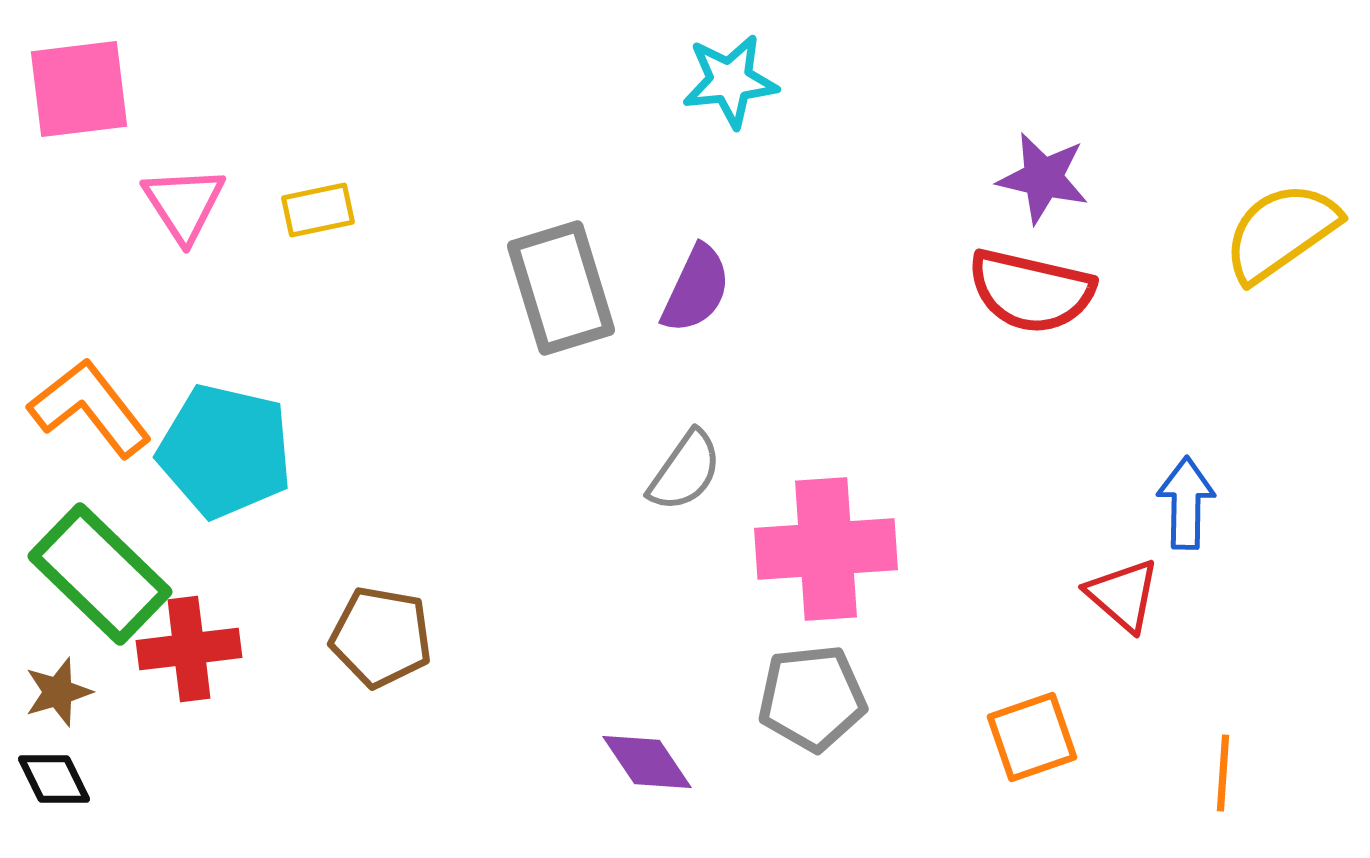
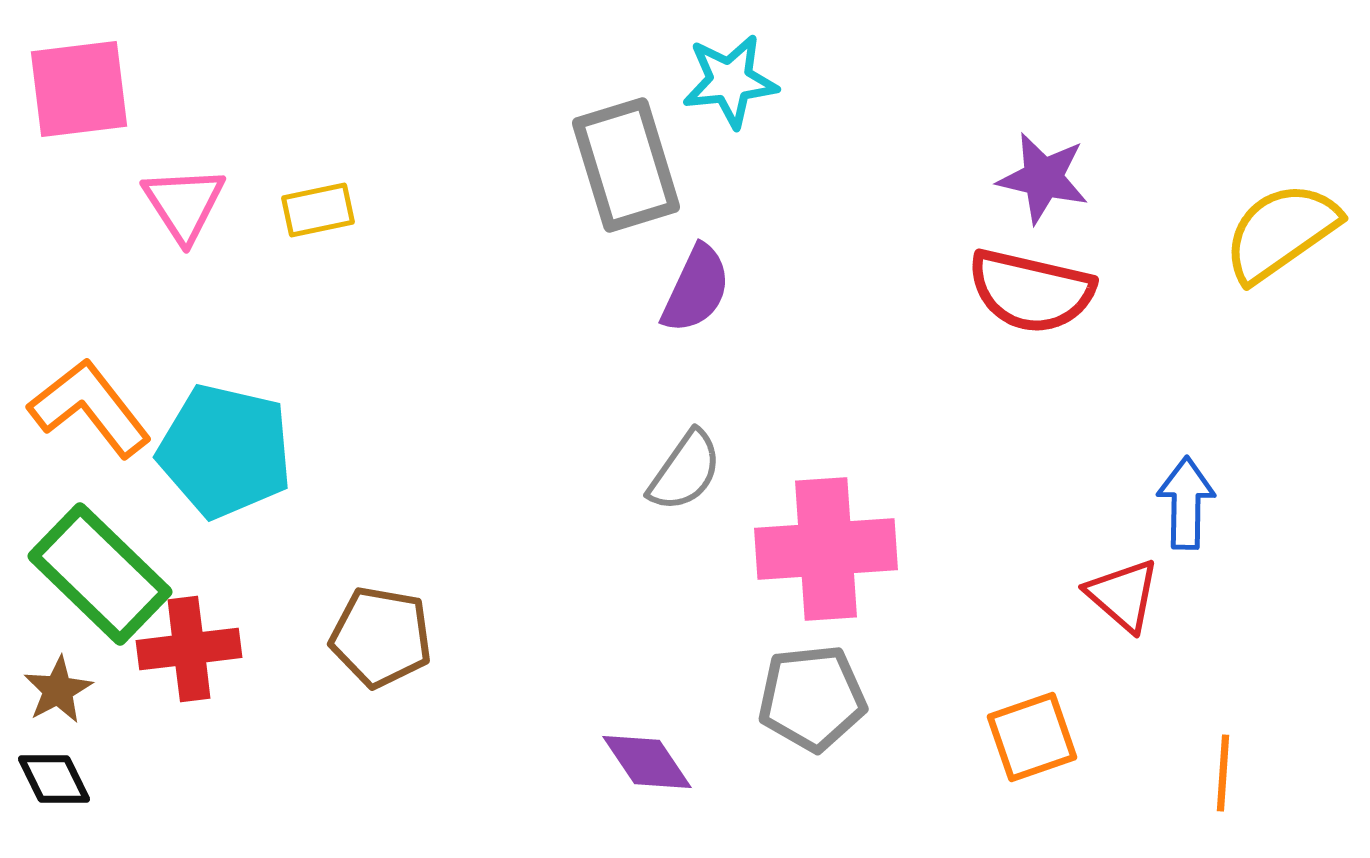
gray rectangle: moved 65 px right, 123 px up
brown star: moved 2 px up; rotated 12 degrees counterclockwise
